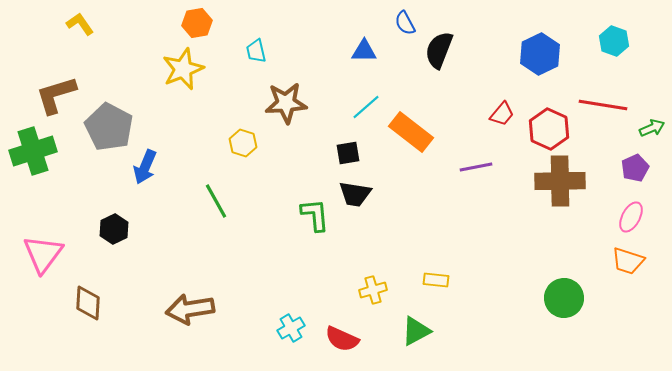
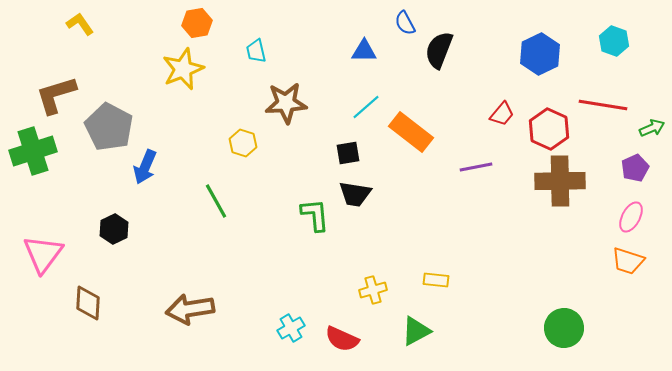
green circle: moved 30 px down
